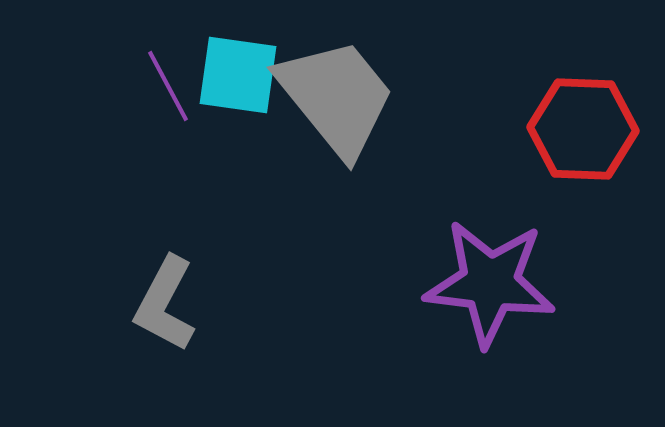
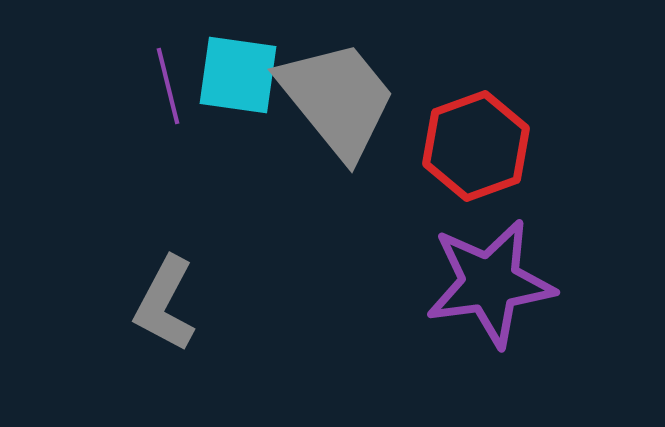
purple line: rotated 14 degrees clockwise
gray trapezoid: moved 1 px right, 2 px down
red hexagon: moved 107 px left, 17 px down; rotated 22 degrees counterclockwise
purple star: rotated 15 degrees counterclockwise
